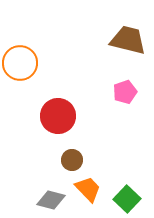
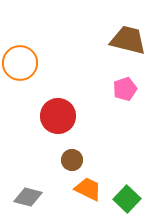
pink pentagon: moved 3 px up
orange trapezoid: rotated 20 degrees counterclockwise
gray diamond: moved 23 px left, 3 px up
